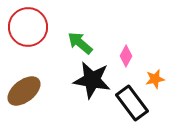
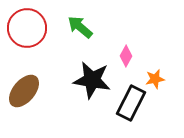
red circle: moved 1 px left, 1 px down
green arrow: moved 16 px up
brown ellipse: rotated 12 degrees counterclockwise
black rectangle: moved 1 px left; rotated 64 degrees clockwise
